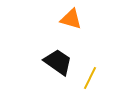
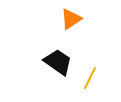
orange triangle: rotated 50 degrees counterclockwise
